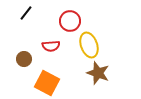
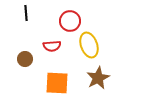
black line: rotated 42 degrees counterclockwise
red semicircle: moved 1 px right
brown circle: moved 1 px right
brown star: moved 5 px down; rotated 25 degrees clockwise
orange square: moved 10 px right; rotated 25 degrees counterclockwise
